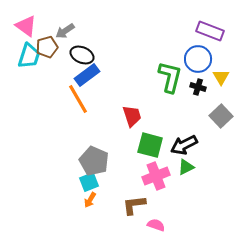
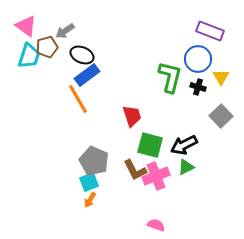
brown L-shape: moved 1 px right, 35 px up; rotated 110 degrees counterclockwise
